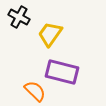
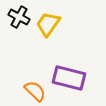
yellow trapezoid: moved 2 px left, 10 px up
purple rectangle: moved 7 px right, 6 px down
